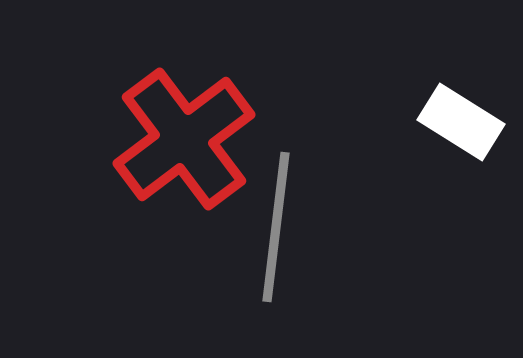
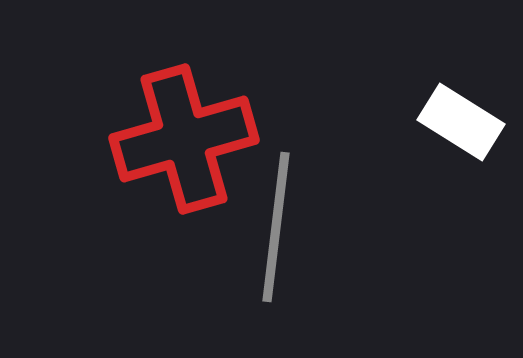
red cross: rotated 21 degrees clockwise
